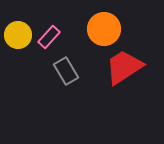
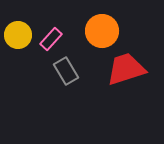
orange circle: moved 2 px left, 2 px down
pink rectangle: moved 2 px right, 2 px down
red trapezoid: moved 2 px right, 2 px down; rotated 15 degrees clockwise
